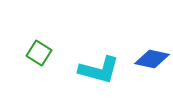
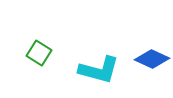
blue diamond: rotated 12 degrees clockwise
